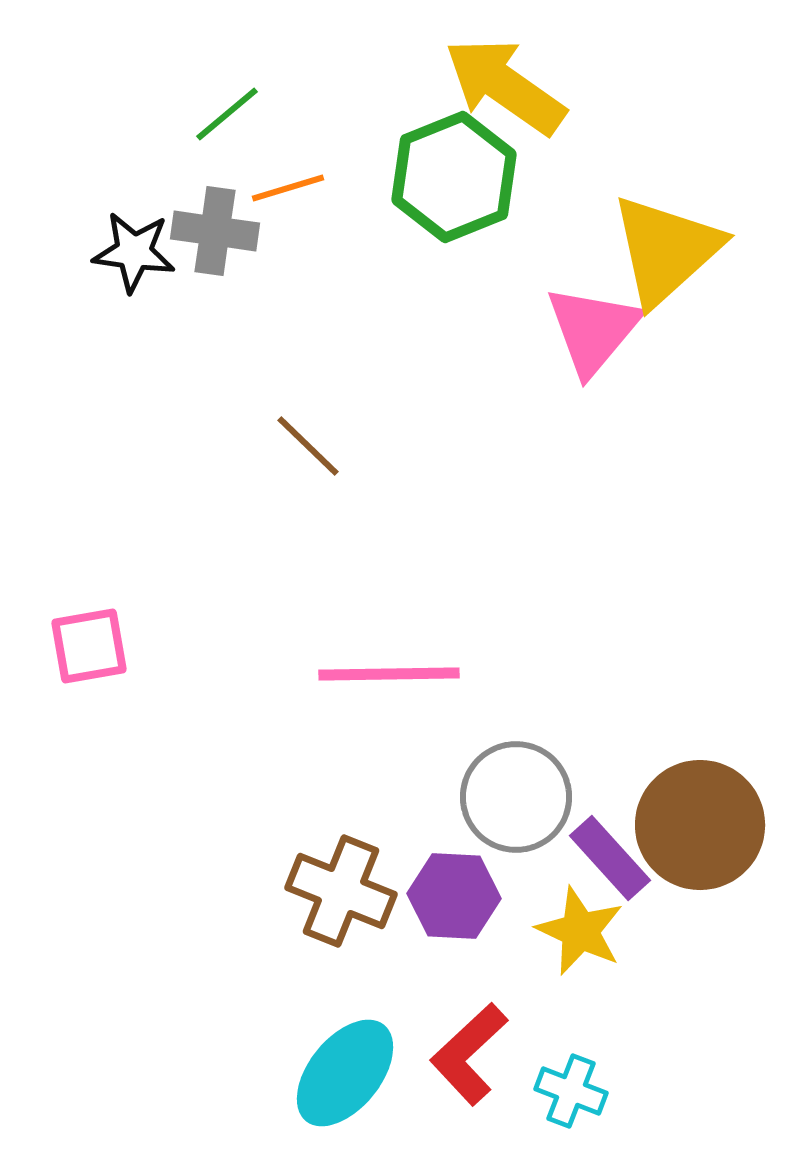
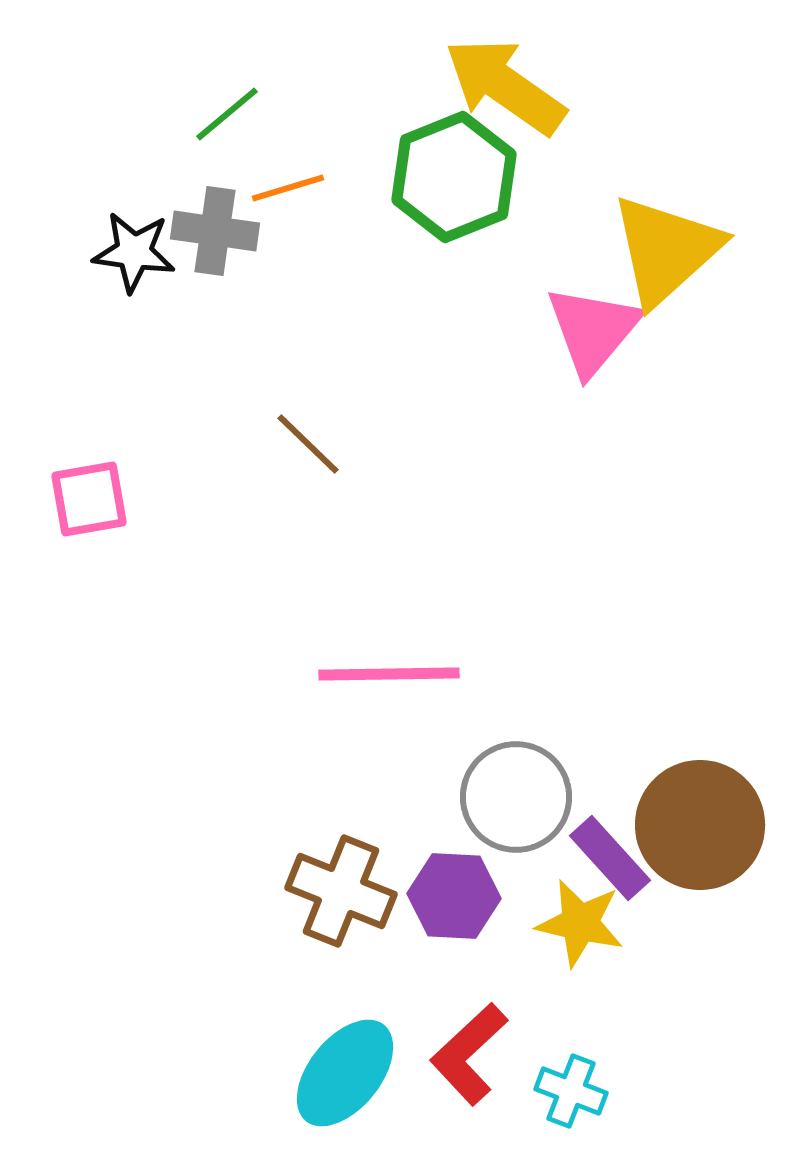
brown line: moved 2 px up
pink square: moved 147 px up
yellow star: moved 8 px up; rotated 12 degrees counterclockwise
